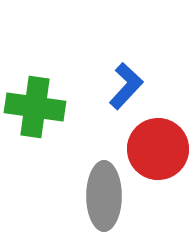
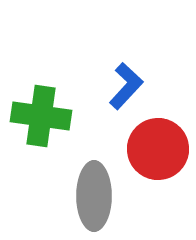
green cross: moved 6 px right, 9 px down
gray ellipse: moved 10 px left
